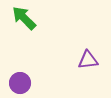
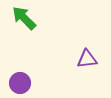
purple triangle: moved 1 px left, 1 px up
